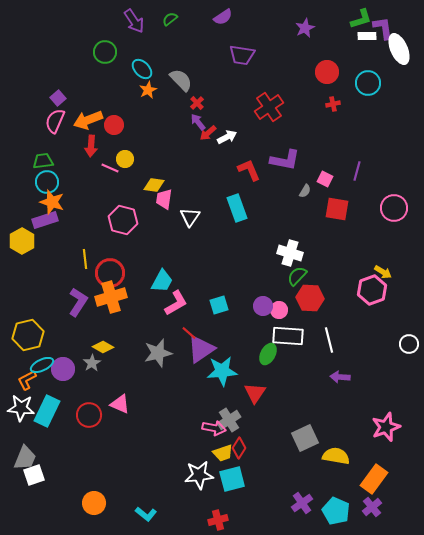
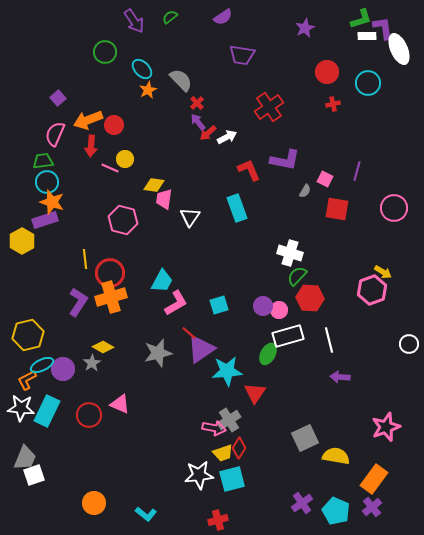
green semicircle at (170, 19): moved 2 px up
pink semicircle at (55, 121): moved 13 px down
white rectangle at (288, 336): rotated 20 degrees counterclockwise
cyan star at (222, 371): moved 5 px right
